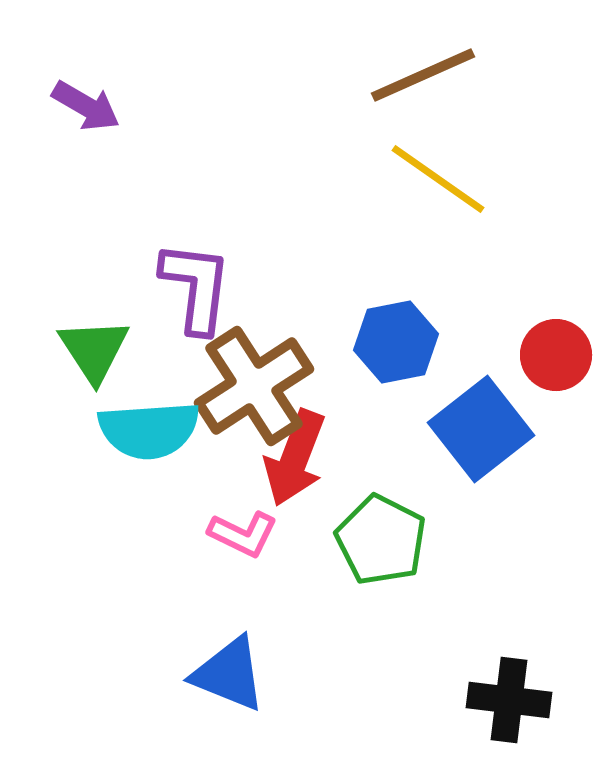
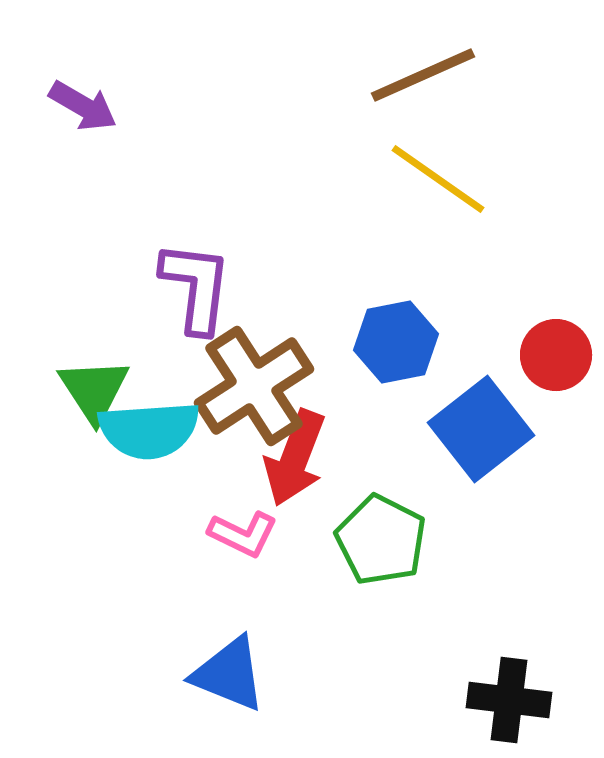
purple arrow: moved 3 px left
green triangle: moved 40 px down
